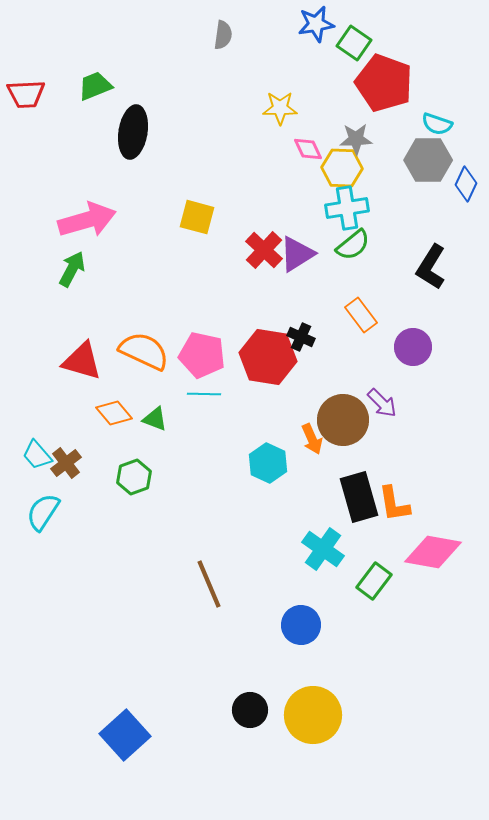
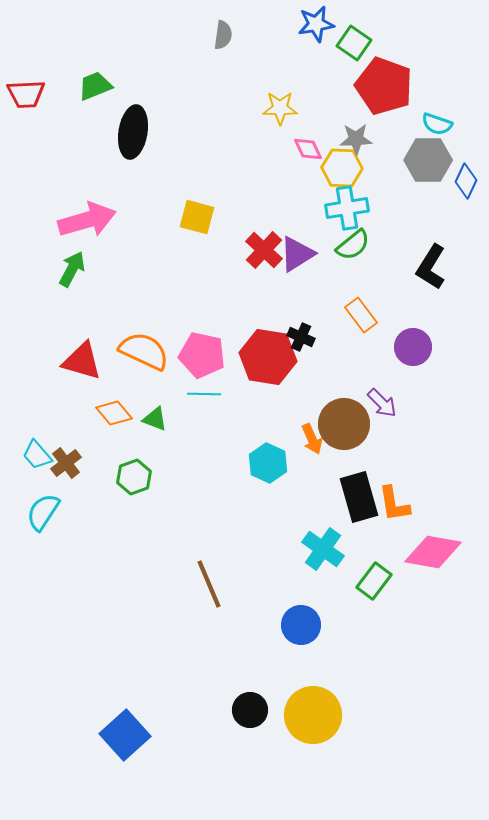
red pentagon at (384, 83): moved 3 px down
blue diamond at (466, 184): moved 3 px up
brown circle at (343, 420): moved 1 px right, 4 px down
